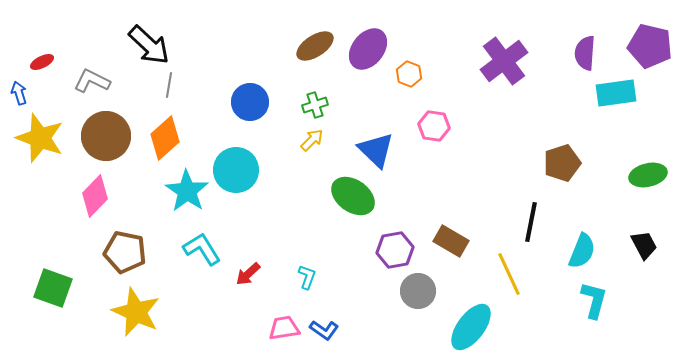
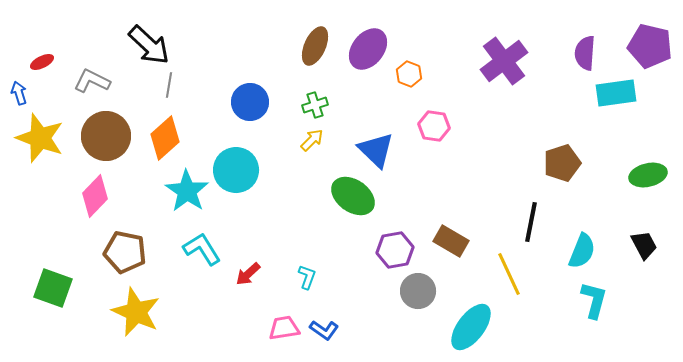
brown ellipse at (315, 46): rotated 33 degrees counterclockwise
